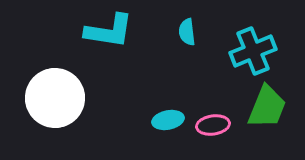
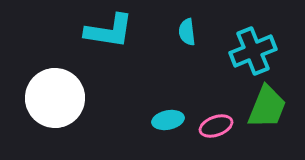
pink ellipse: moved 3 px right, 1 px down; rotated 12 degrees counterclockwise
